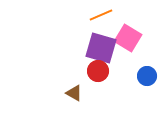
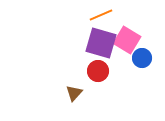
pink square: moved 1 px left, 2 px down
purple square: moved 5 px up
blue circle: moved 5 px left, 18 px up
brown triangle: rotated 42 degrees clockwise
